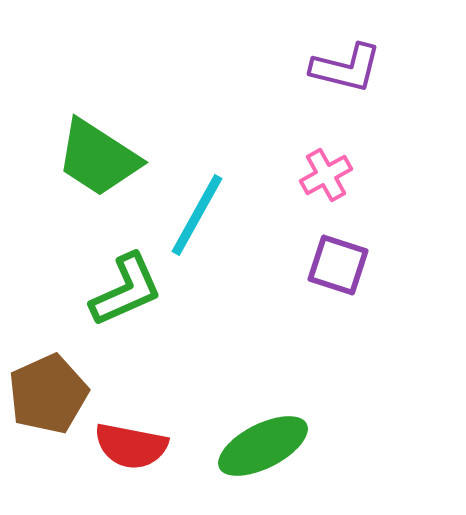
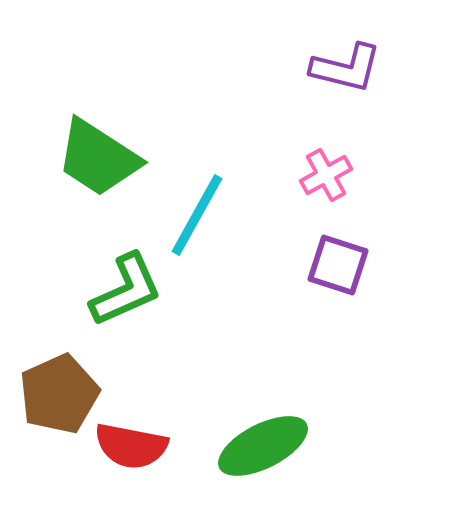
brown pentagon: moved 11 px right
